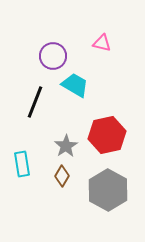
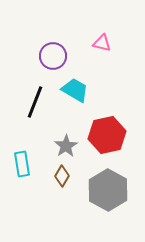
cyan trapezoid: moved 5 px down
